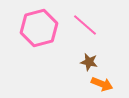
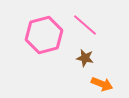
pink hexagon: moved 5 px right, 7 px down
brown star: moved 4 px left, 4 px up
